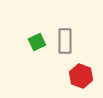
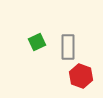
gray rectangle: moved 3 px right, 6 px down
